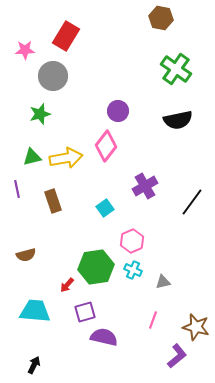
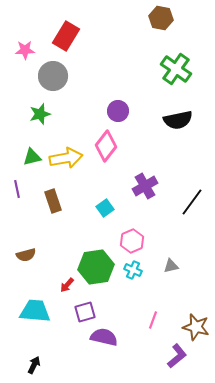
gray triangle: moved 8 px right, 16 px up
